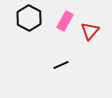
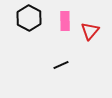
pink rectangle: rotated 30 degrees counterclockwise
